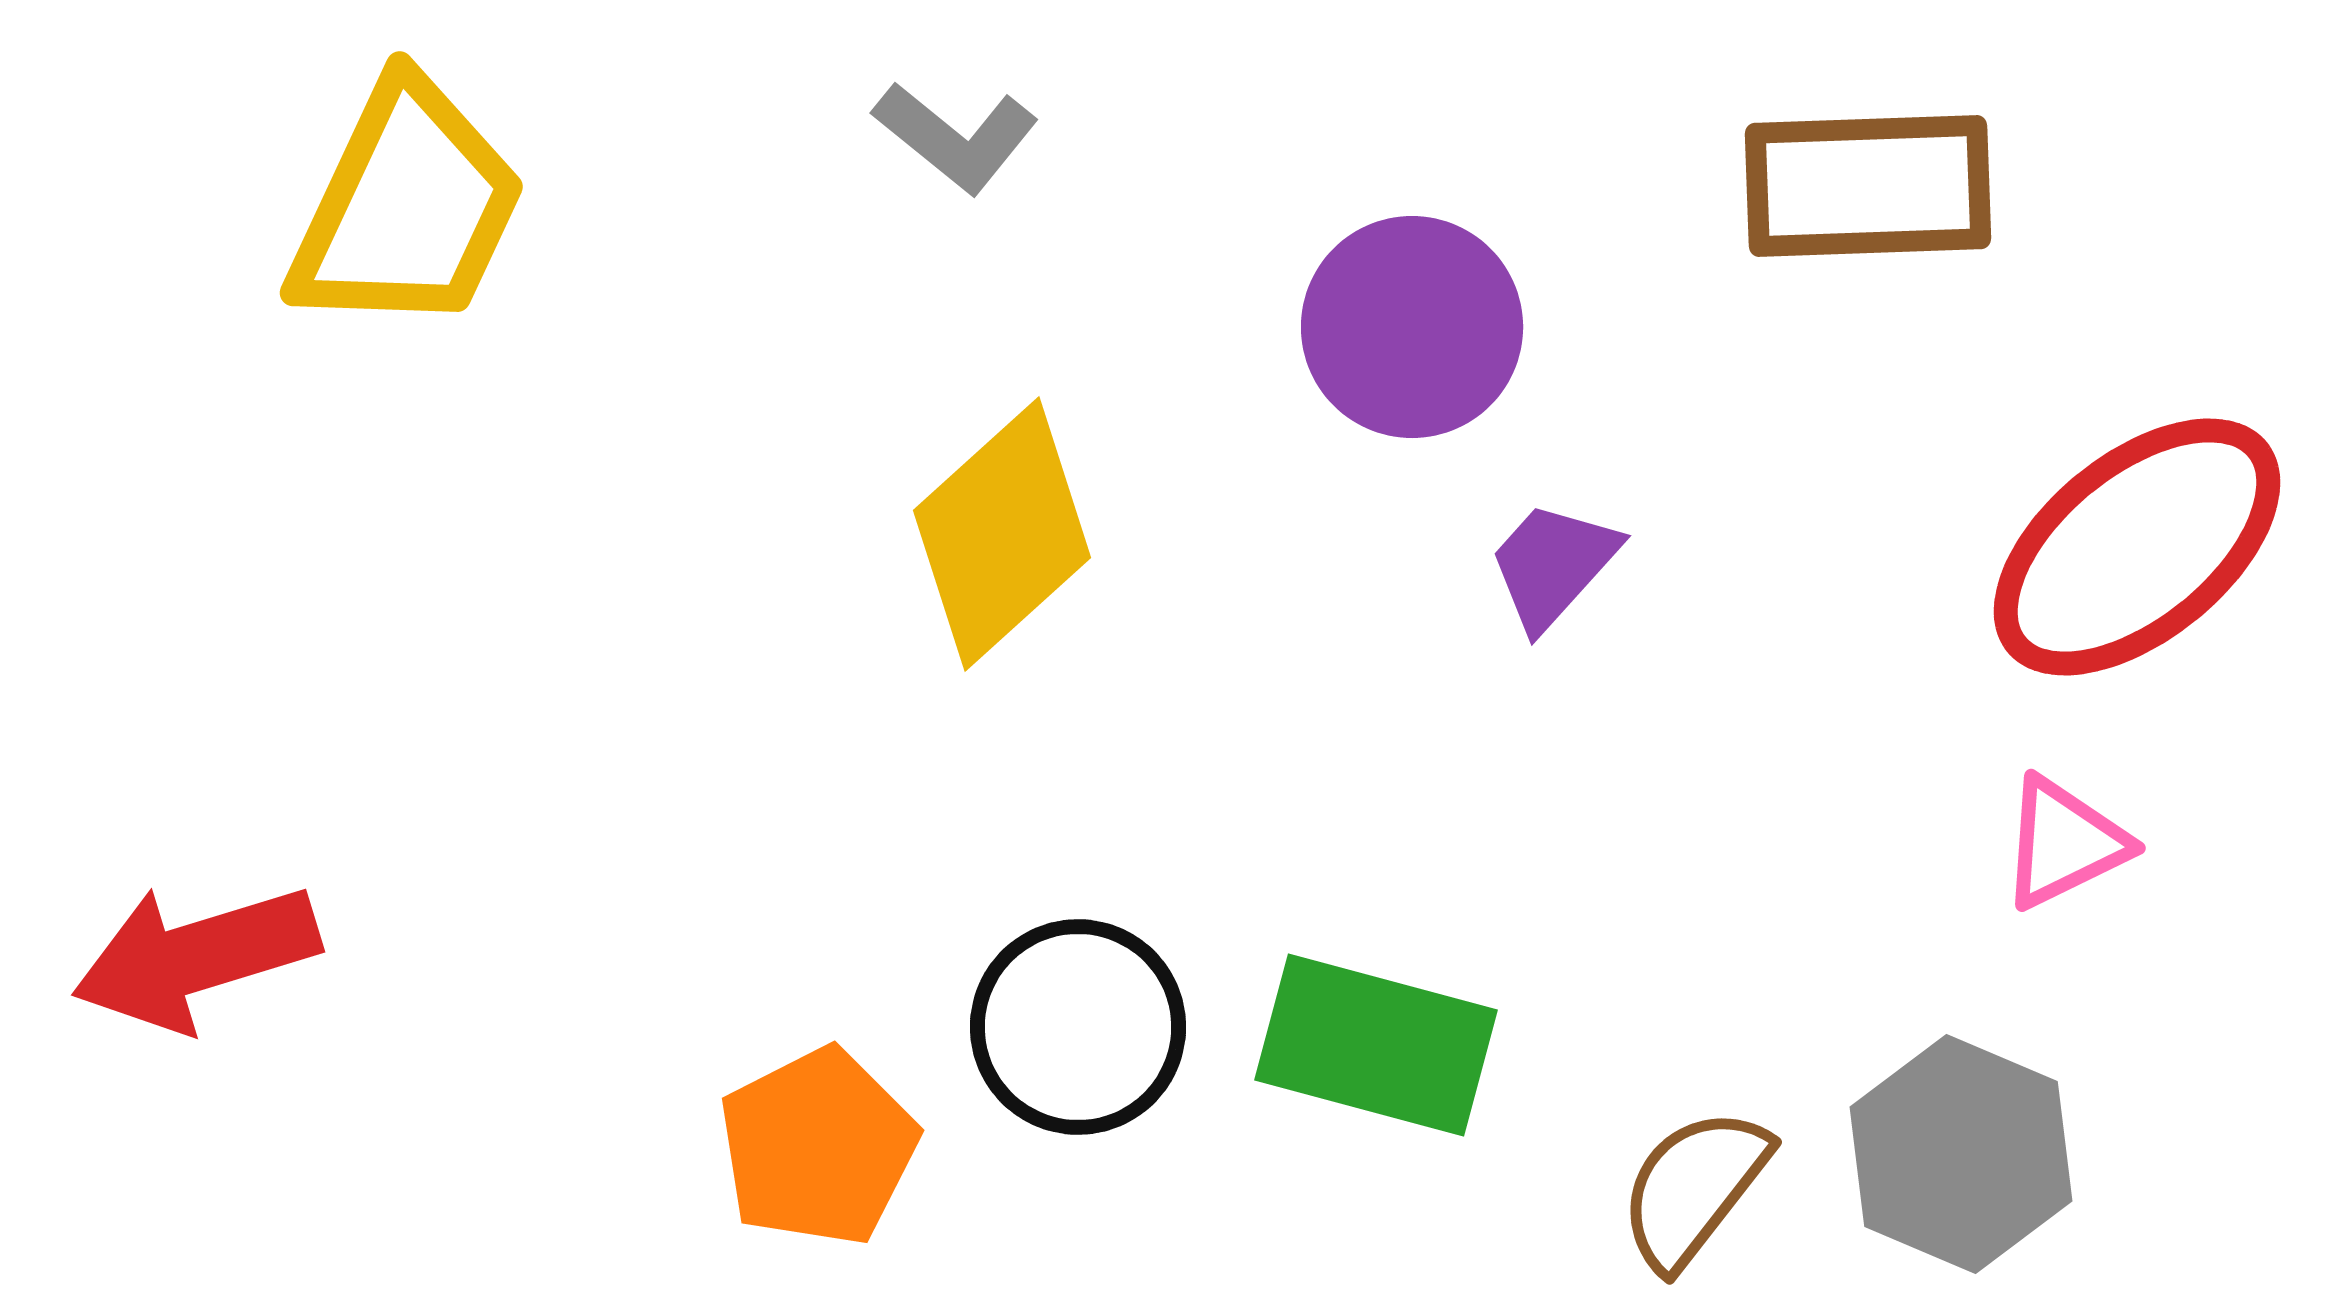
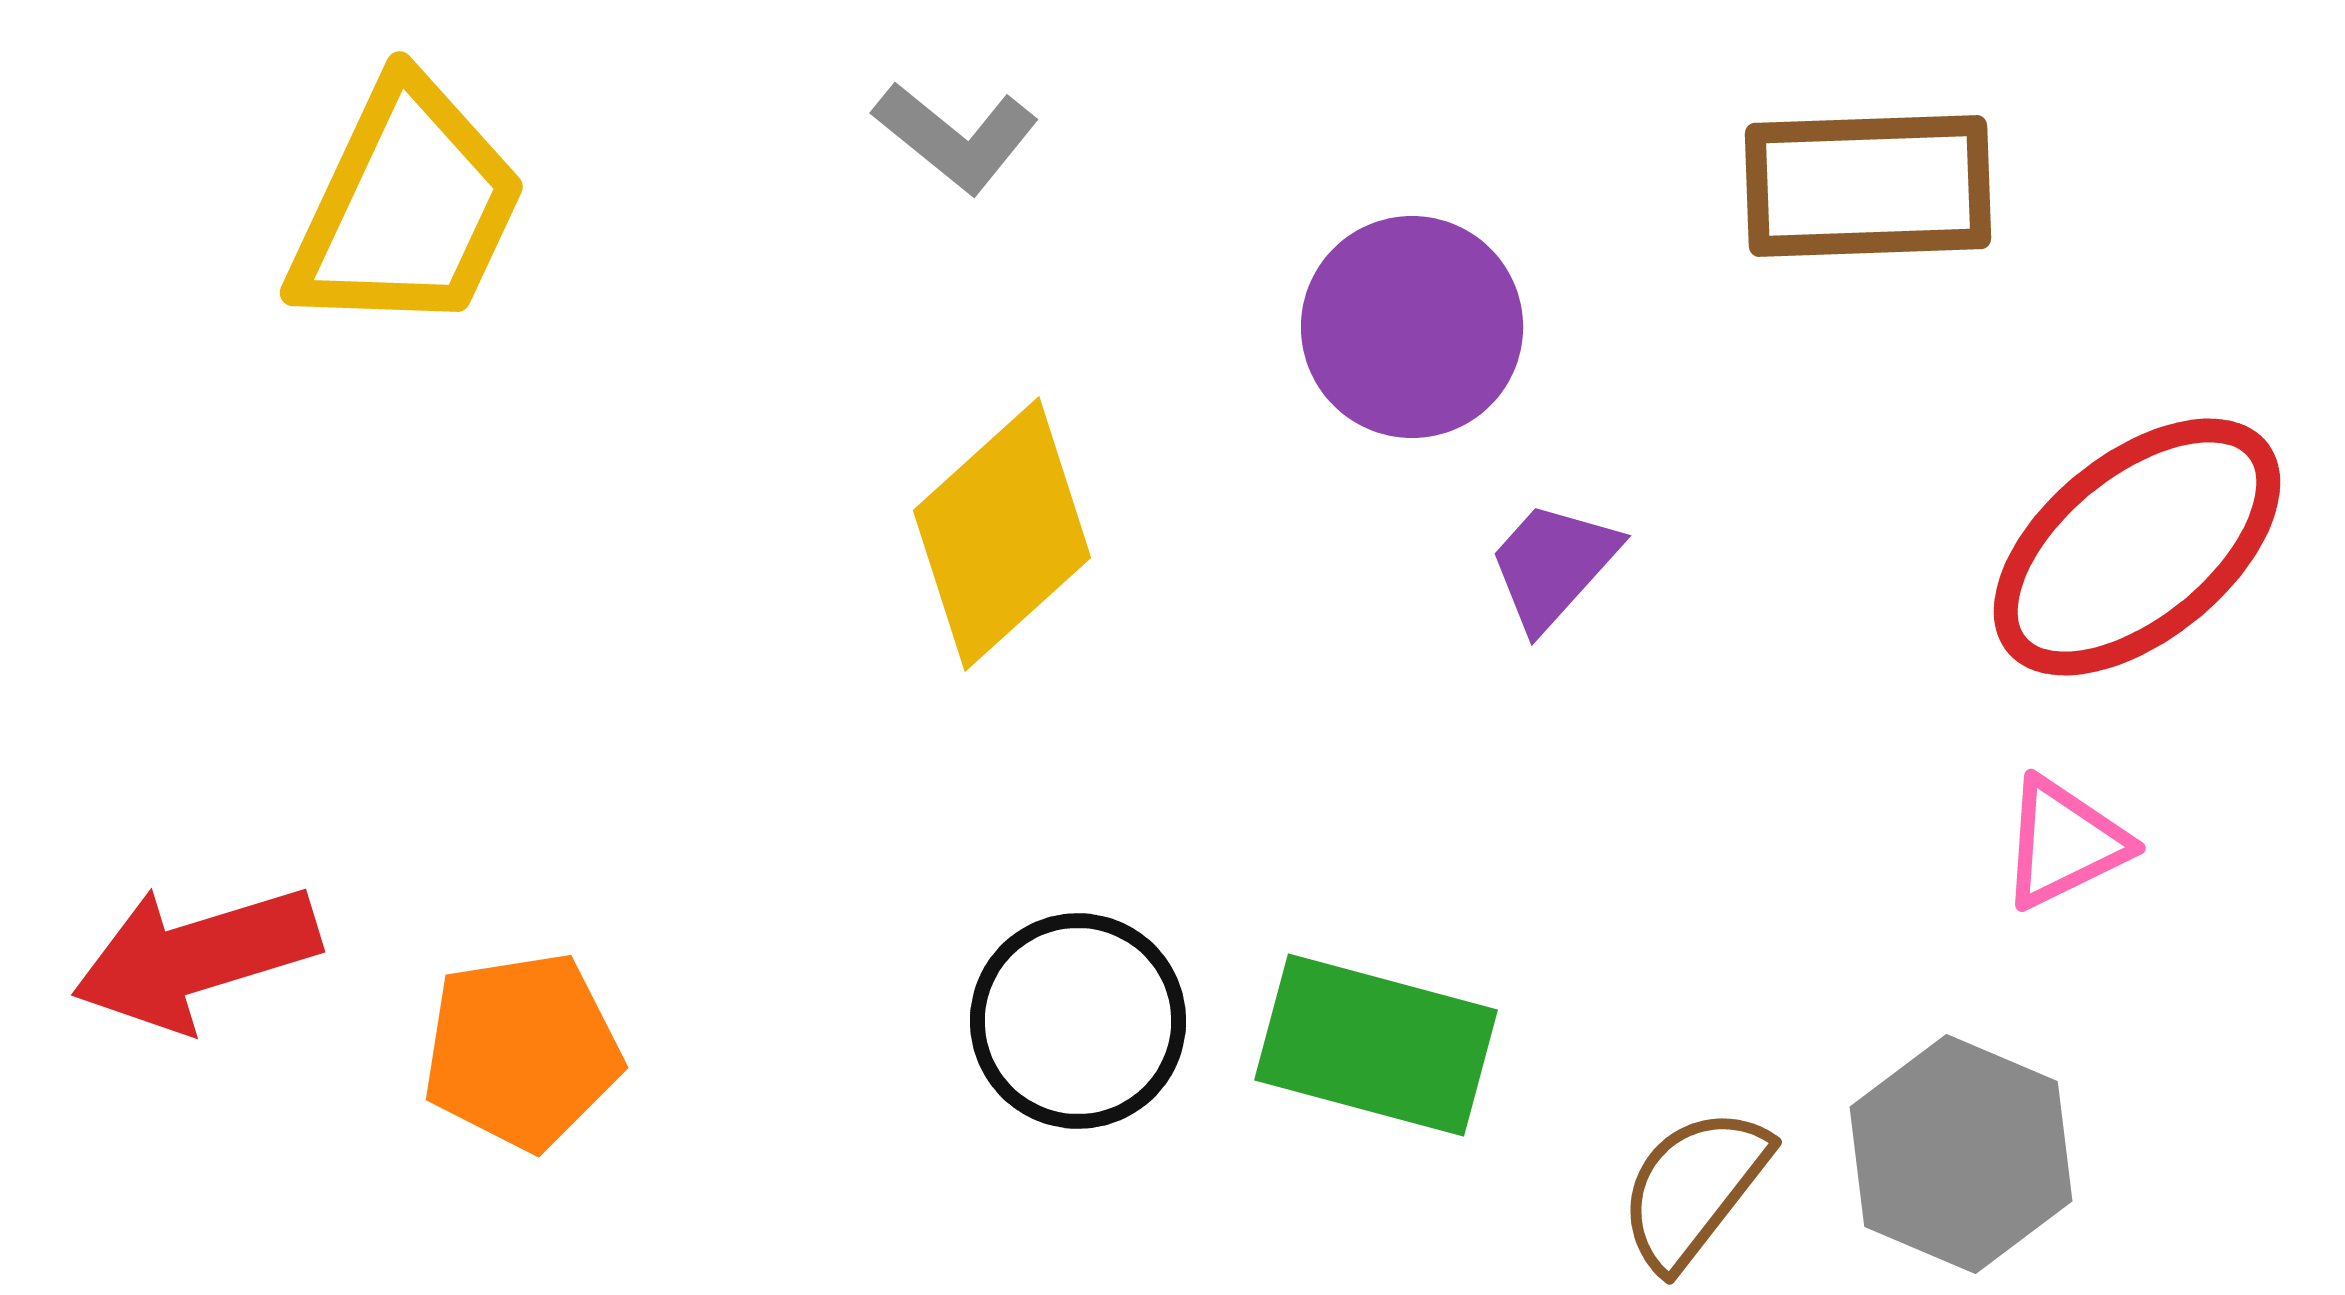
black circle: moved 6 px up
orange pentagon: moved 296 px left, 96 px up; rotated 18 degrees clockwise
